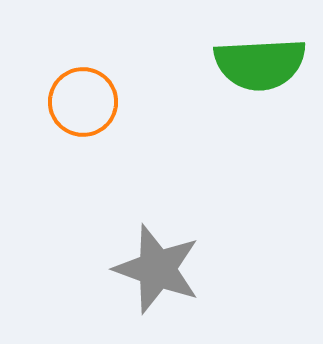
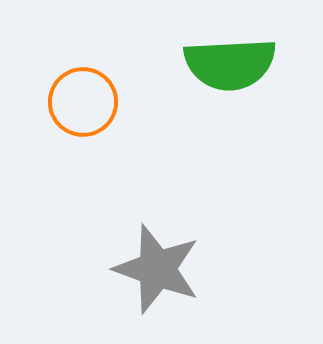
green semicircle: moved 30 px left
